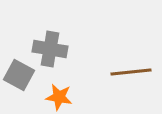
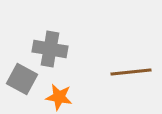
gray square: moved 3 px right, 4 px down
